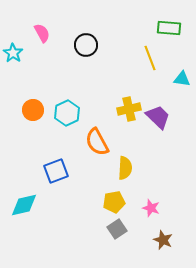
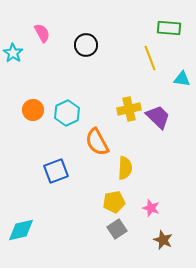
cyan diamond: moved 3 px left, 25 px down
